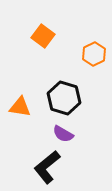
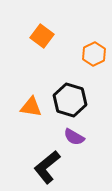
orange square: moved 1 px left
black hexagon: moved 6 px right, 2 px down
orange triangle: moved 11 px right
purple semicircle: moved 11 px right, 3 px down
